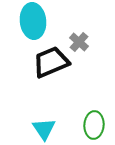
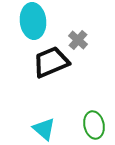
gray cross: moved 1 px left, 2 px up
green ellipse: rotated 16 degrees counterclockwise
cyan triangle: rotated 15 degrees counterclockwise
